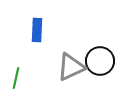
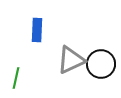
black circle: moved 1 px right, 3 px down
gray triangle: moved 7 px up
